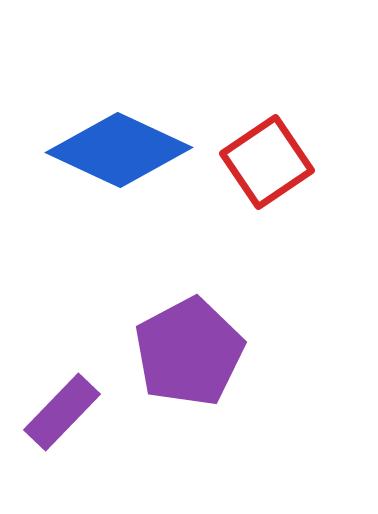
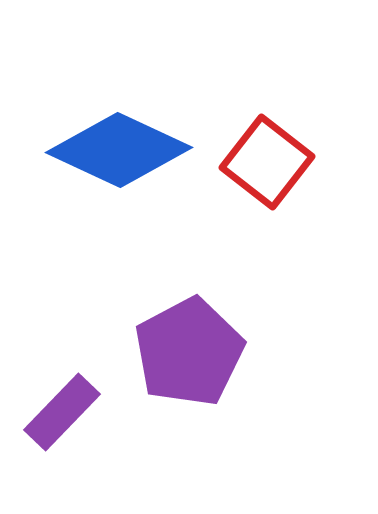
red square: rotated 18 degrees counterclockwise
